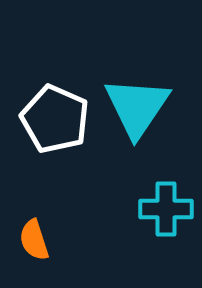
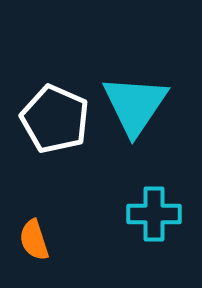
cyan triangle: moved 2 px left, 2 px up
cyan cross: moved 12 px left, 5 px down
